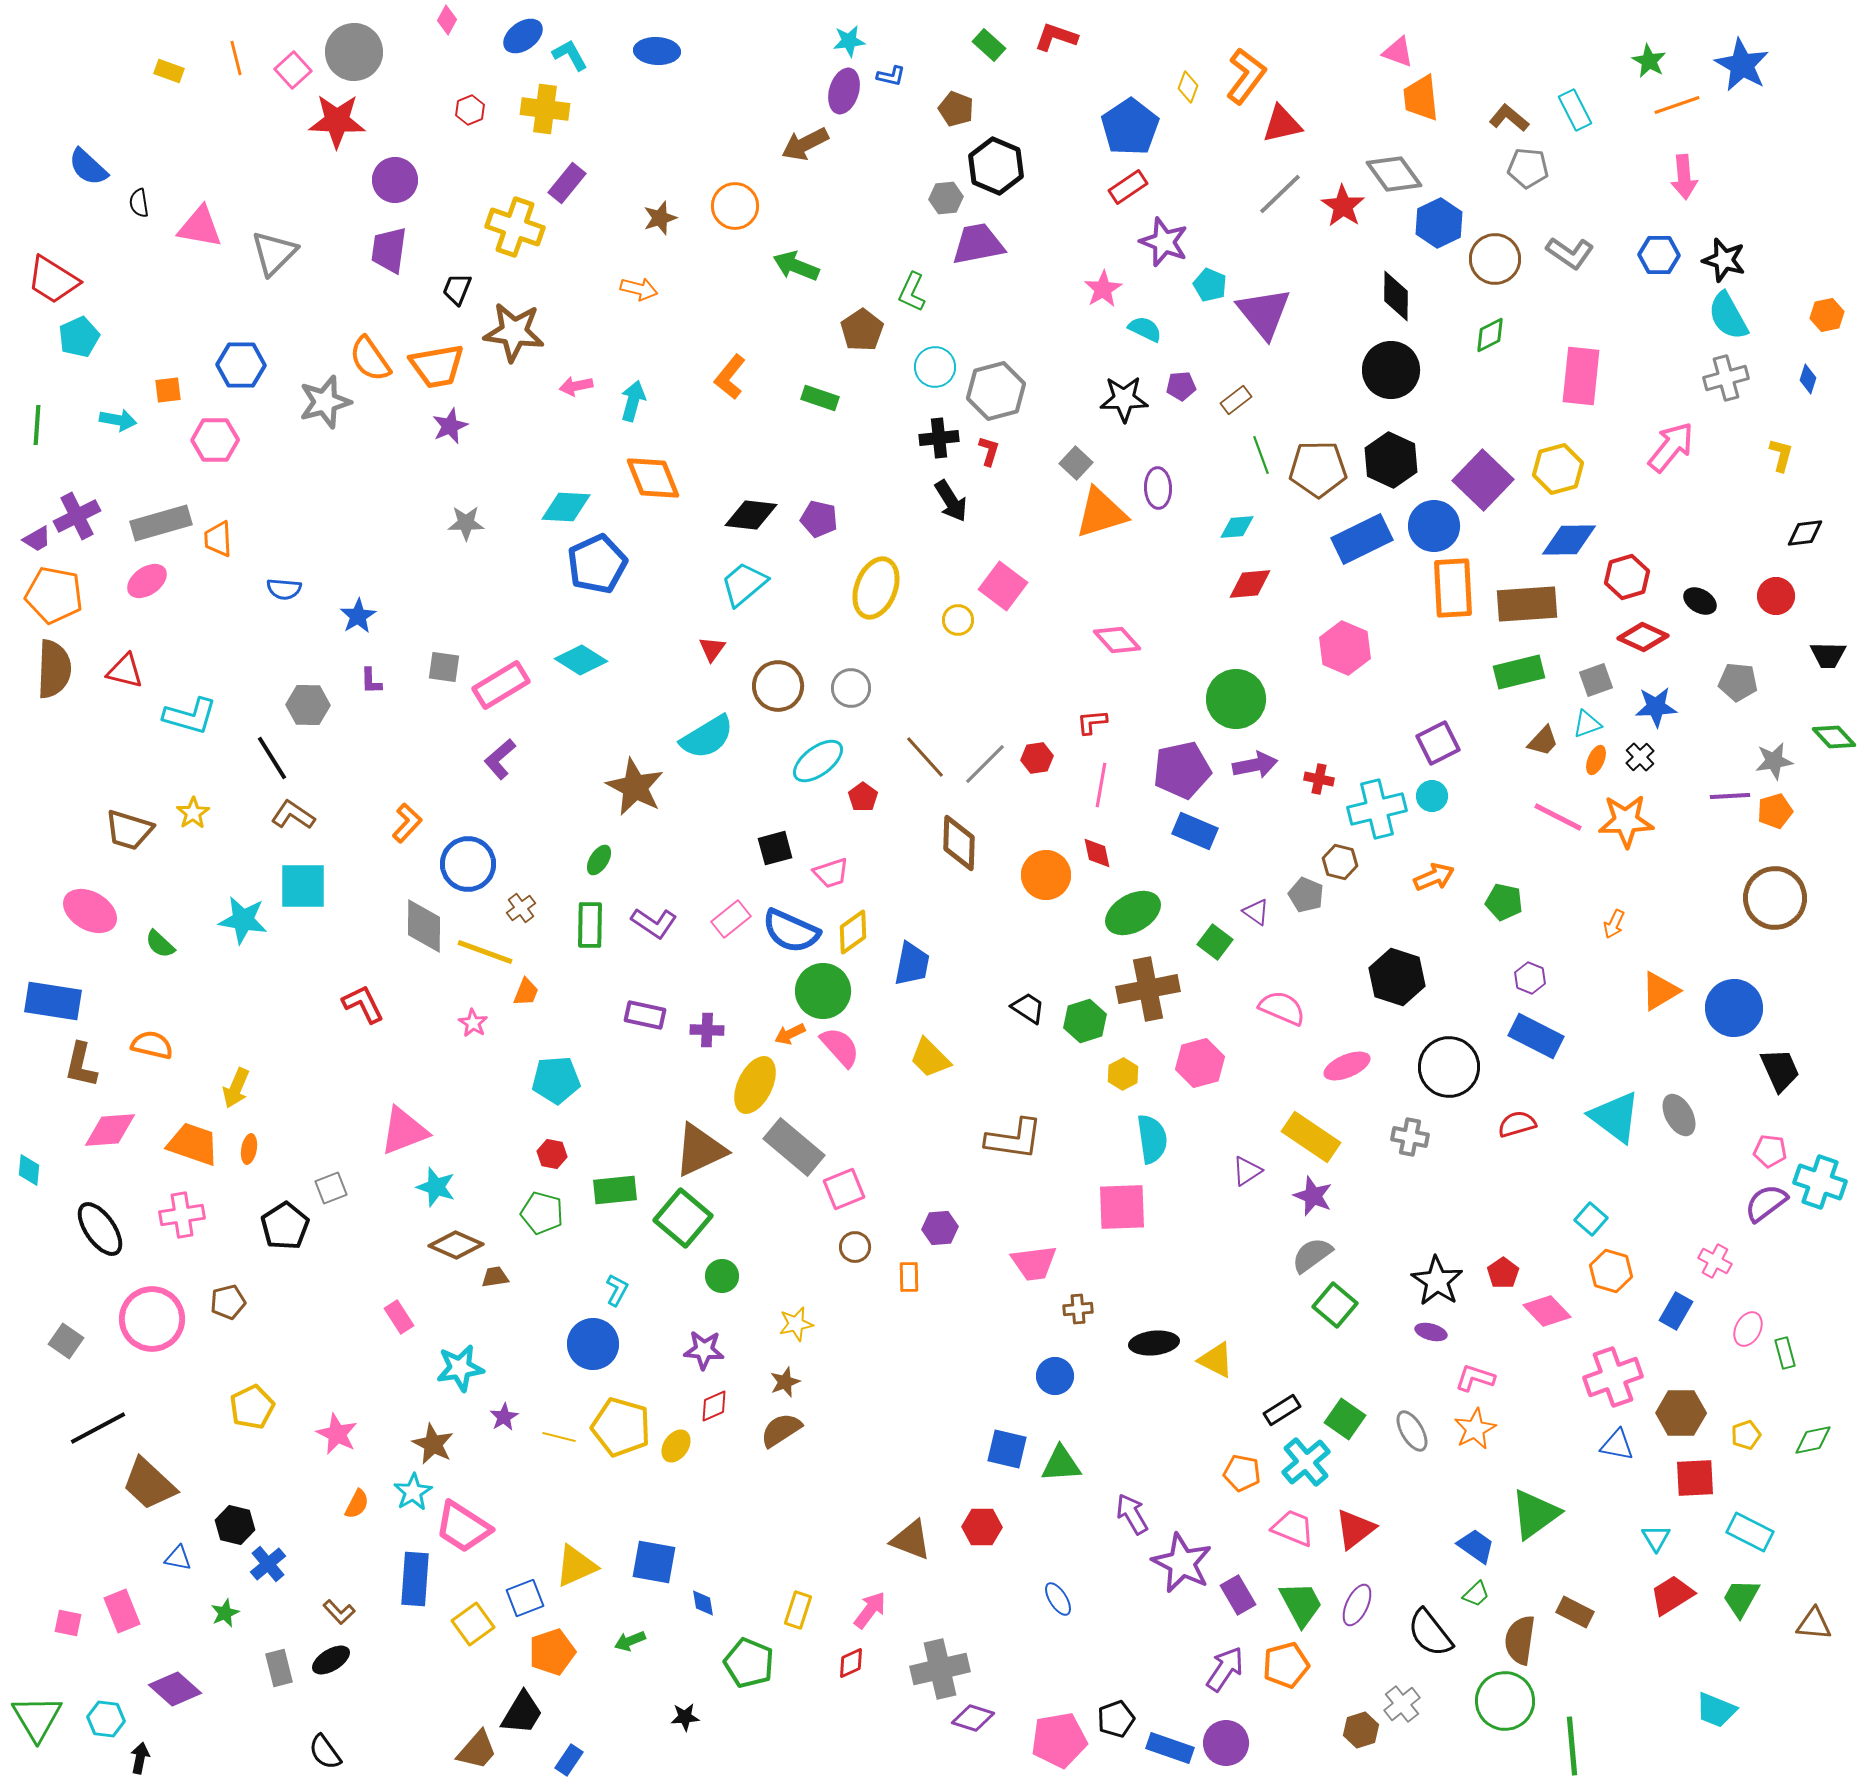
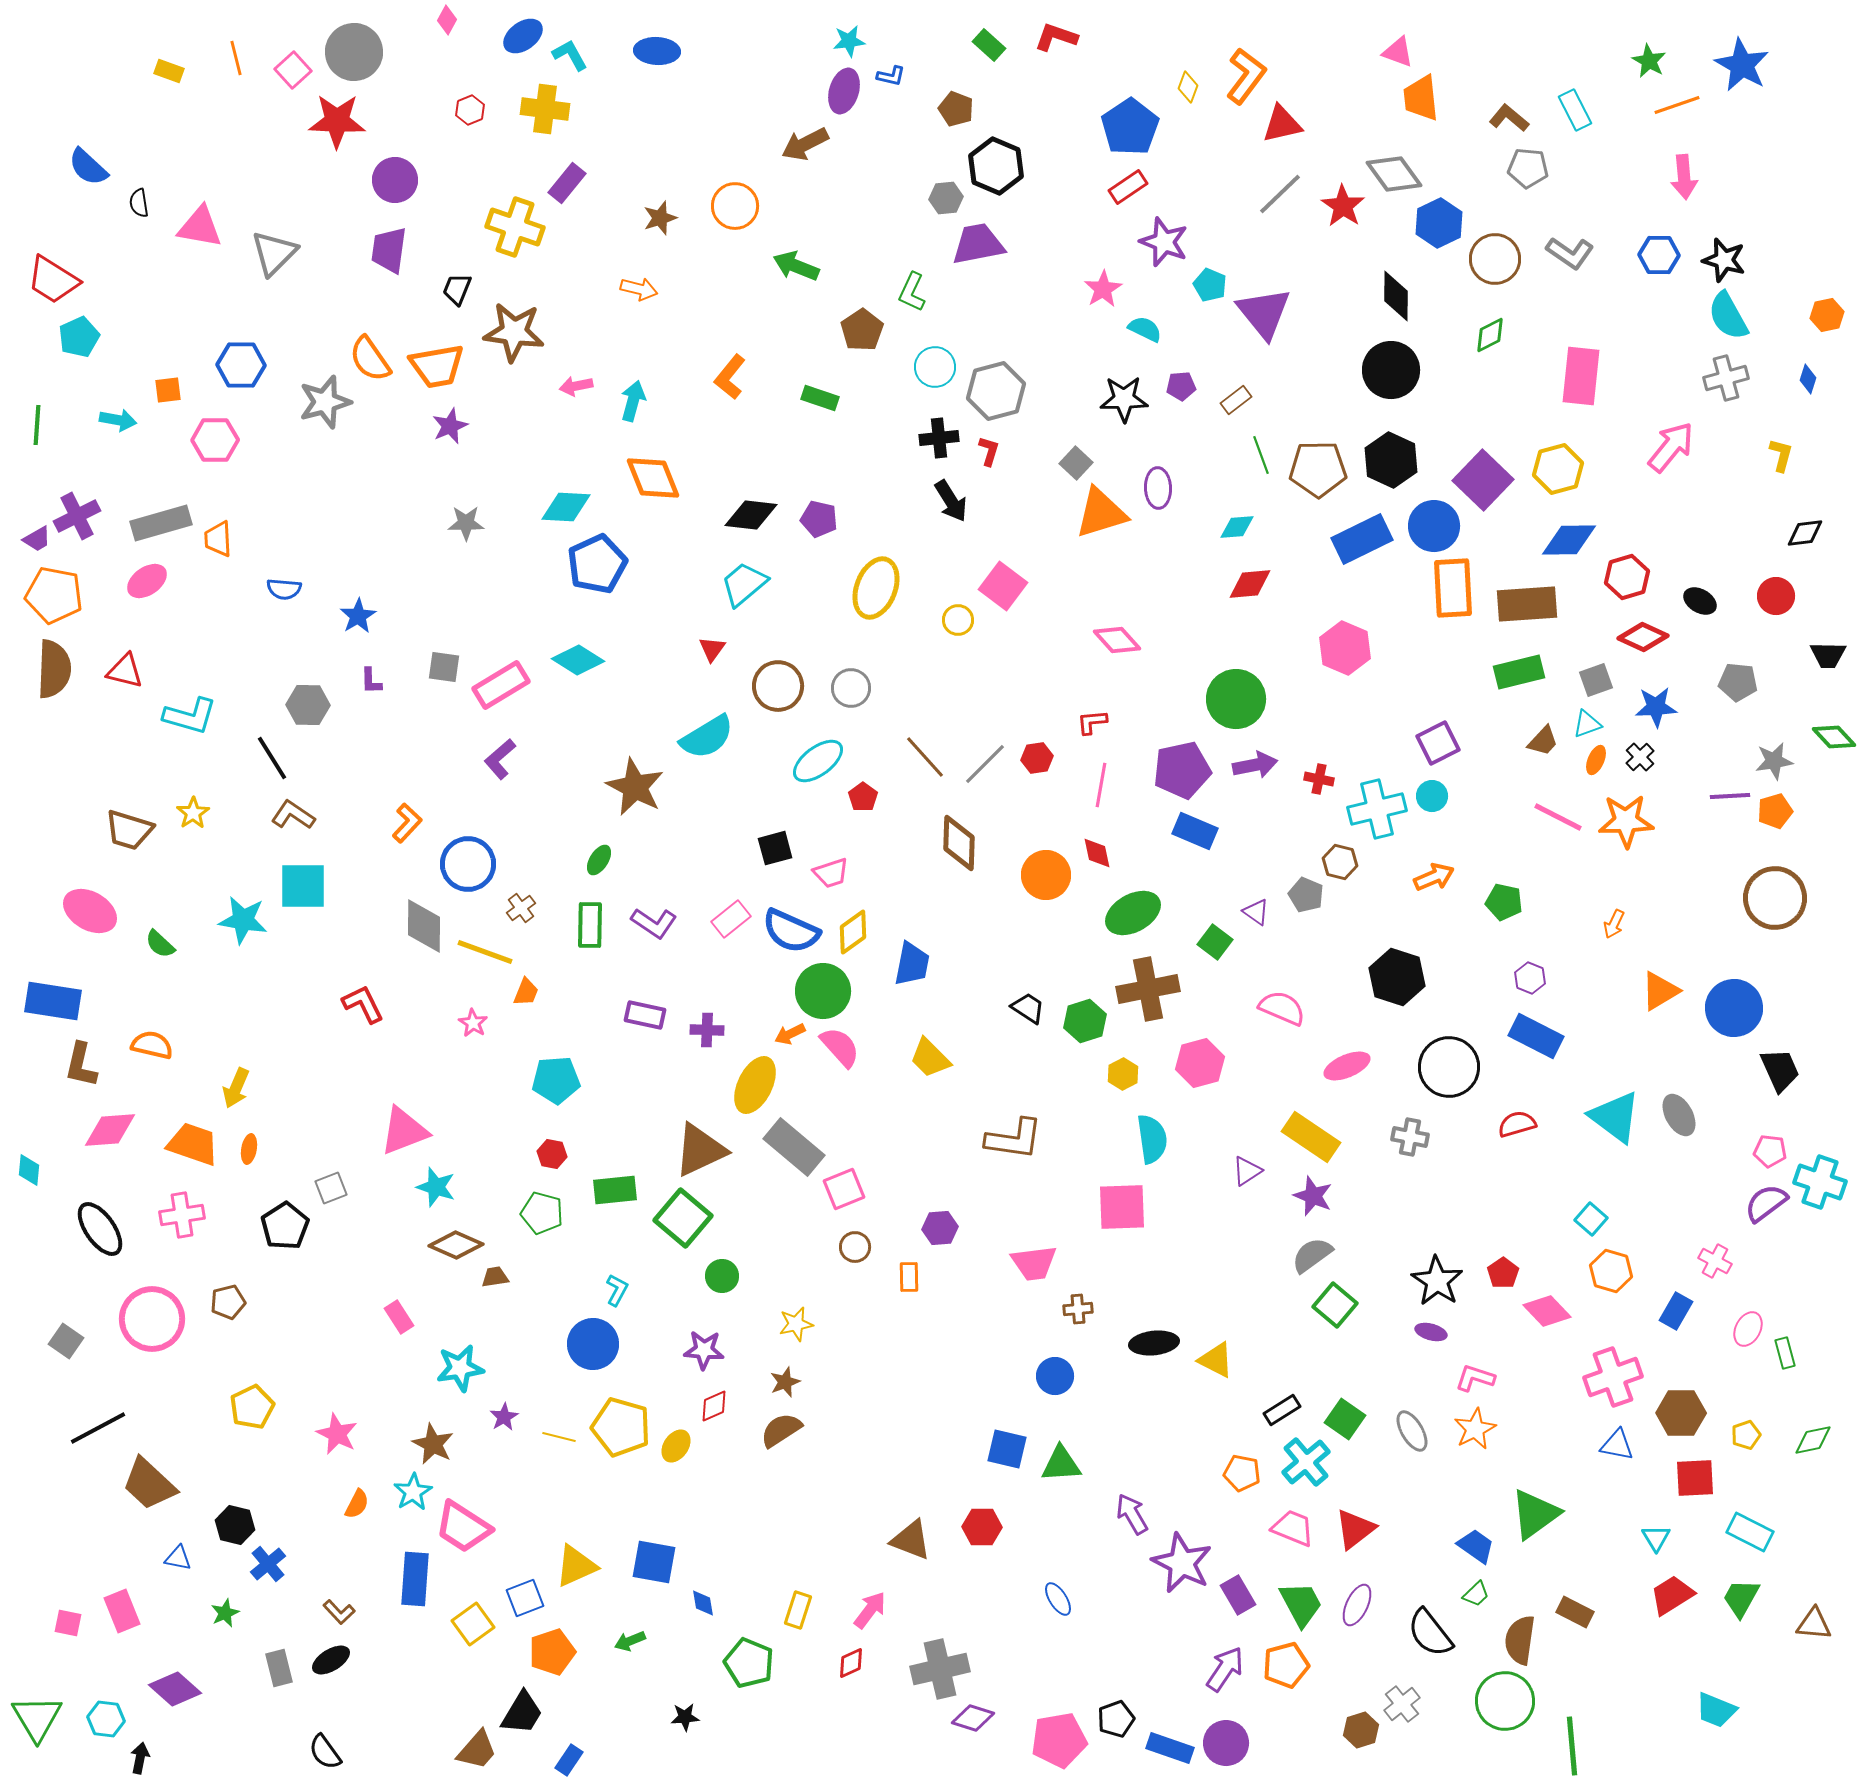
cyan diamond at (581, 660): moved 3 px left
